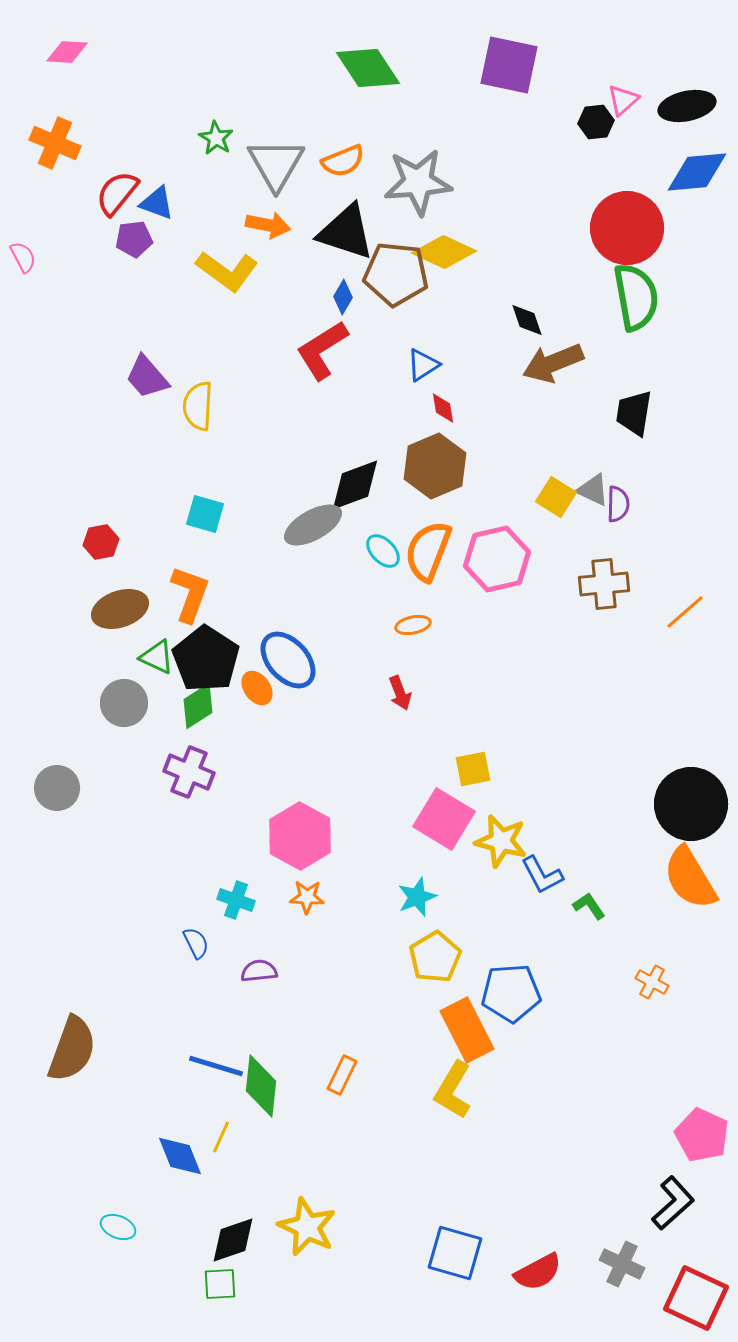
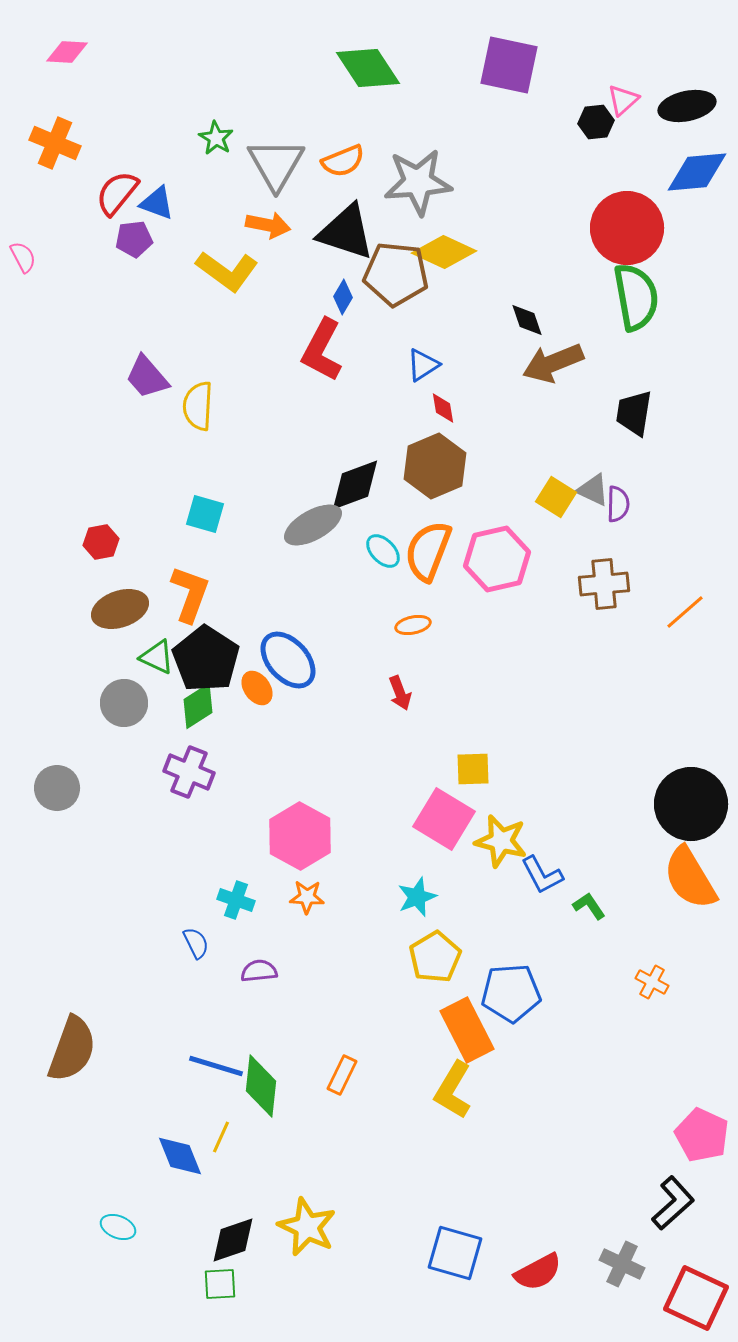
red L-shape at (322, 350): rotated 30 degrees counterclockwise
yellow square at (473, 769): rotated 9 degrees clockwise
